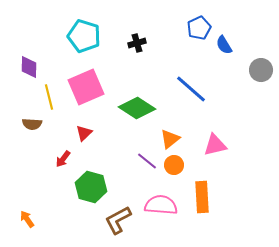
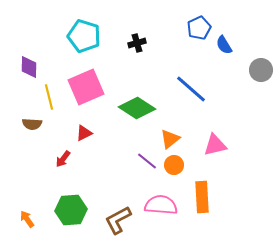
red triangle: rotated 18 degrees clockwise
green hexagon: moved 20 px left, 23 px down; rotated 20 degrees counterclockwise
